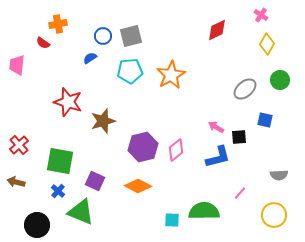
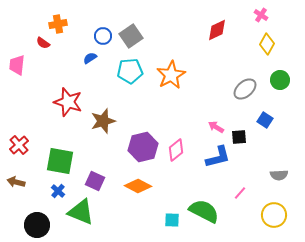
gray square: rotated 20 degrees counterclockwise
blue square: rotated 21 degrees clockwise
green semicircle: rotated 28 degrees clockwise
